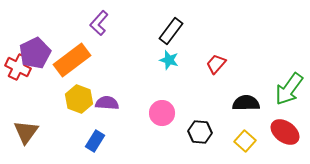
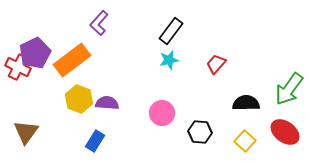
cyan star: rotated 30 degrees counterclockwise
